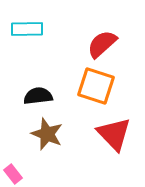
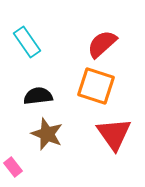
cyan rectangle: moved 13 px down; rotated 56 degrees clockwise
red triangle: rotated 9 degrees clockwise
pink rectangle: moved 7 px up
